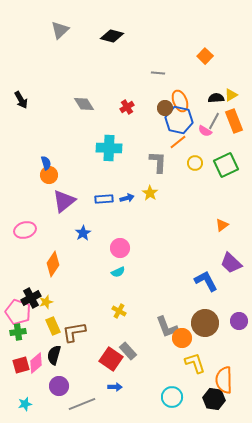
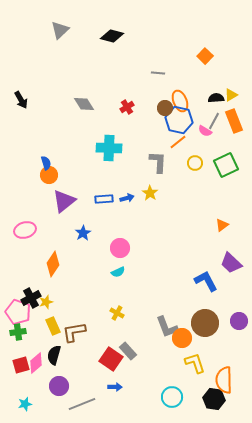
yellow cross at (119, 311): moved 2 px left, 2 px down
